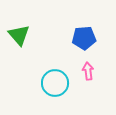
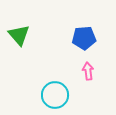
cyan circle: moved 12 px down
